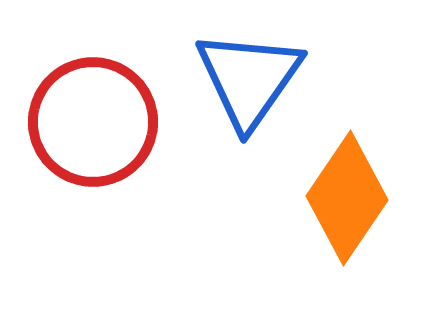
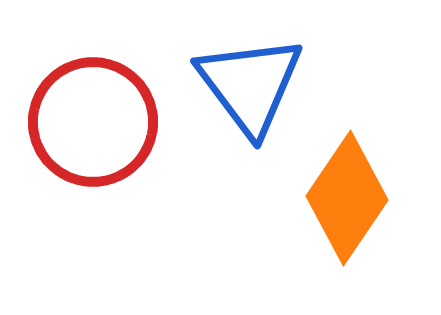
blue triangle: moved 1 px right, 6 px down; rotated 12 degrees counterclockwise
